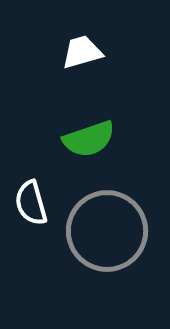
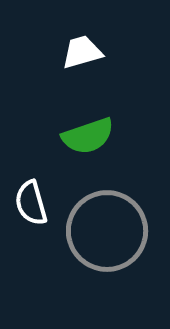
green semicircle: moved 1 px left, 3 px up
